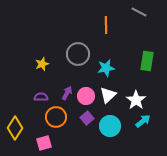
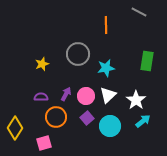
purple arrow: moved 1 px left, 1 px down
